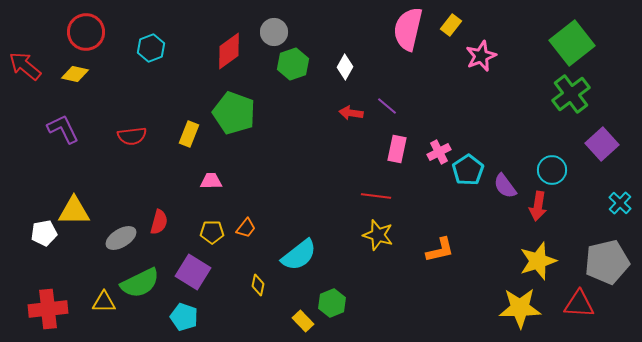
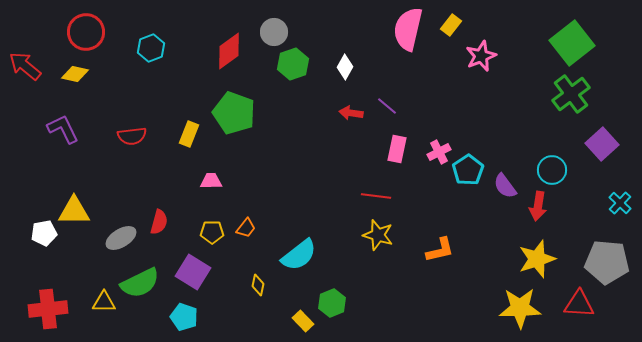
yellow star at (538, 261): moved 1 px left, 2 px up
gray pentagon at (607, 262): rotated 18 degrees clockwise
